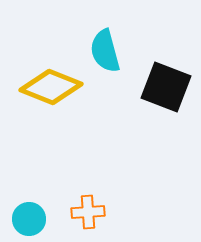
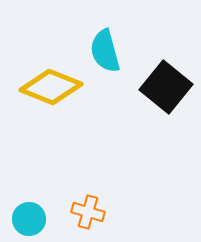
black square: rotated 18 degrees clockwise
orange cross: rotated 20 degrees clockwise
